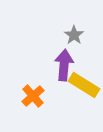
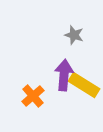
gray star: rotated 18 degrees counterclockwise
purple arrow: moved 10 px down
